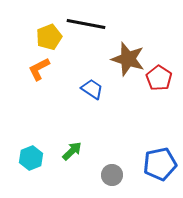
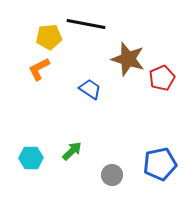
yellow pentagon: rotated 15 degrees clockwise
red pentagon: moved 3 px right; rotated 15 degrees clockwise
blue trapezoid: moved 2 px left
cyan hexagon: rotated 20 degrees clockwise
